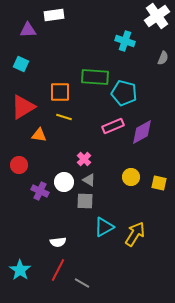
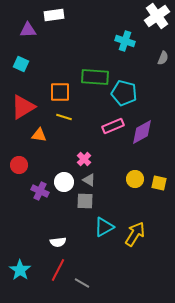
yellow circle: moved 4 px right, 2 px down
